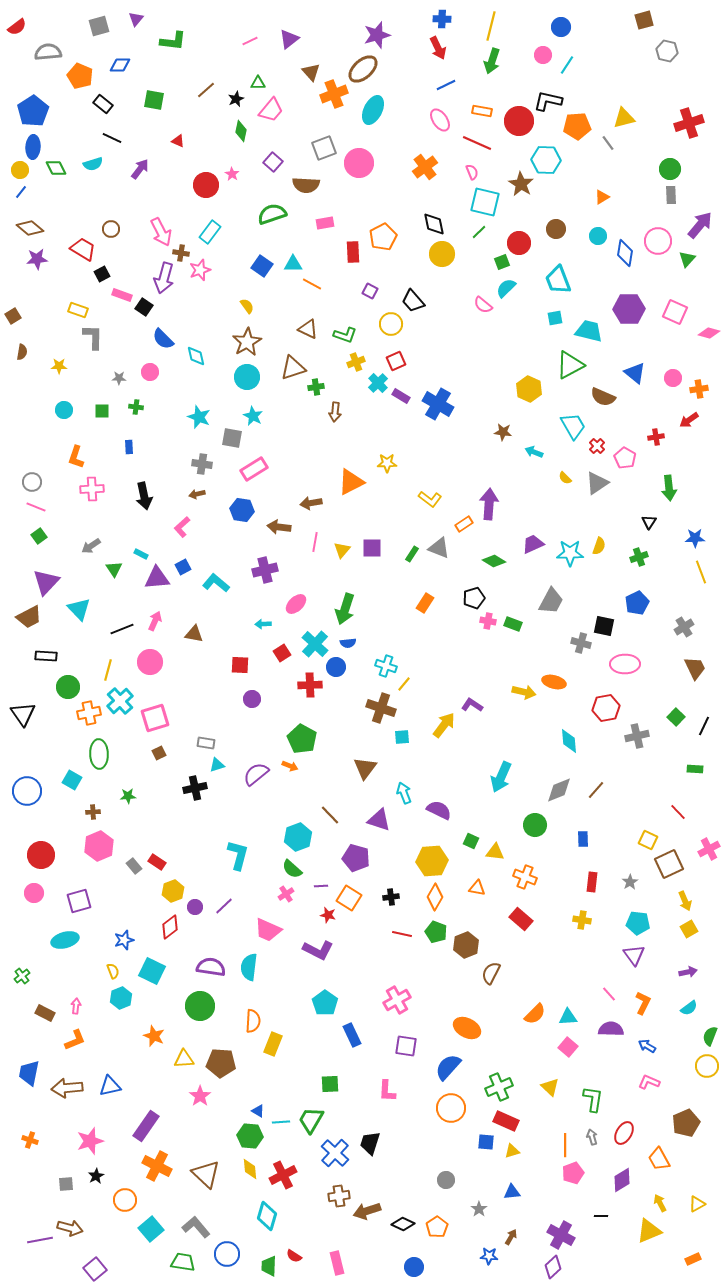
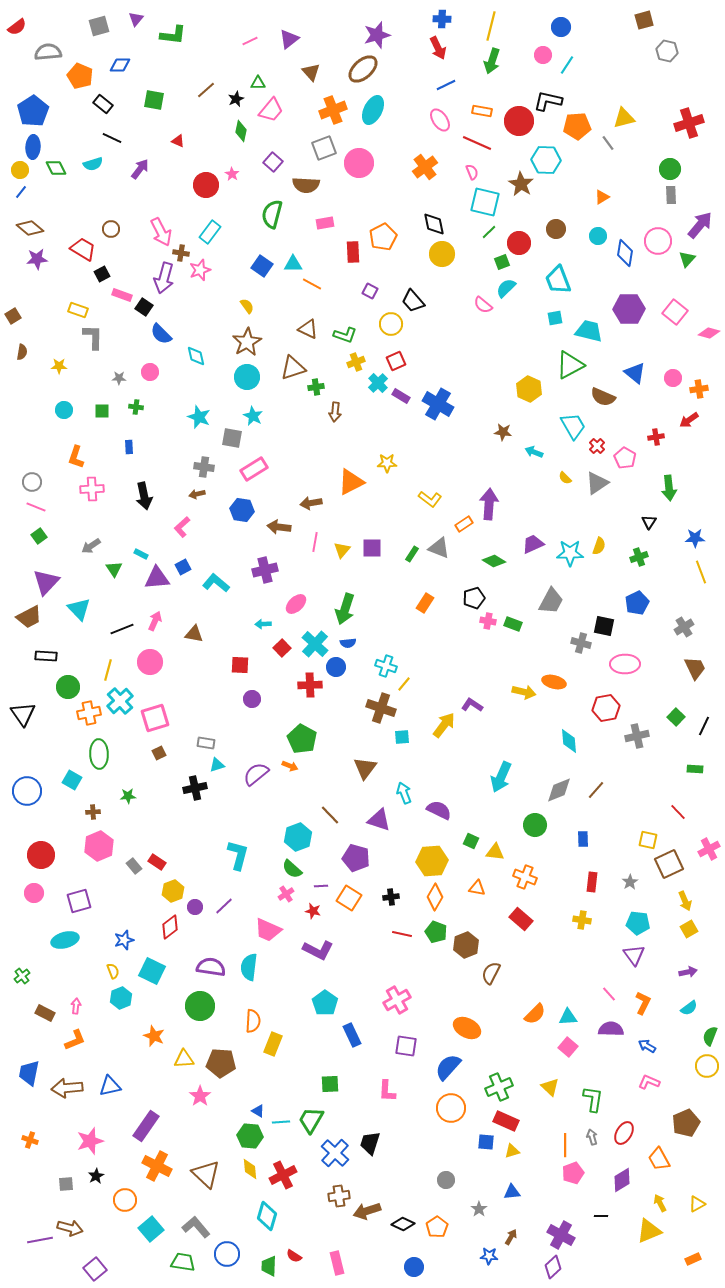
green L-shape at (173, 41): moved 6 px up
orange cross at (334, 94): moved 1 px left, 16 px down
green semicircle at (272, 214): rotated 56 degrees counterclockwise
green line at (479, 232): moved 10 px right
pink square at (675, 312): rotated 15 degrees clockwise
blue semicircle at (163, 339): moved 2 px left, 5 px up
gray cross at (202, 464): moved 2 px right, 3 px down
red square at (282, 653): moved 5 px up; rotated 12 degrees counterclockwise
yellow square at (648, 840): rotated 12 degrees counterclockwise
red star at (328, 915): moved 15 px left, 4 px up
